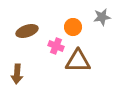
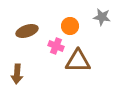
gray star: rotated 18 degrees clockwise
orange circle: moved 3 px left, 1 px up
